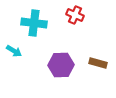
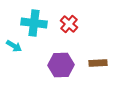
red cross: moved 6 px left, 9 px down; rotated 18 degrees clockwise
cyan arrow: moved 5 px up
brown rectangle: rotated 18 degrees counterclockwise
